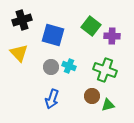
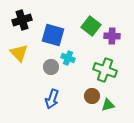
cyan cross: moved 1 px left, 8 px up
